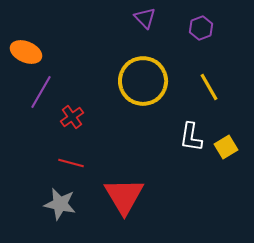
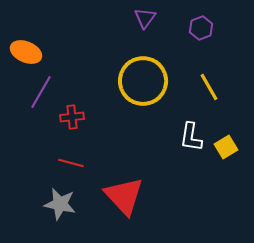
purple triangle: rotated 20 degrees clockwise
red cross: rotated 30 degrees clockwise
red triangle: rotated 12 degrees counterclockwise
